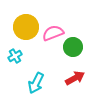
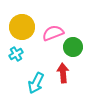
yellow circle: moved 4 px left
cyan cross: moved 1 px right, 2 px up
red arrow: moved 12 px left, 5 px up; rotated 66 degrees counterclockwise
